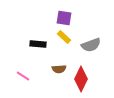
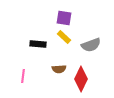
pink line: rotated 64 degrees clockwise
